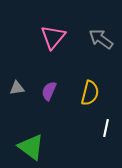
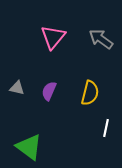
gray triangle: rotated 21 degrees clockwise
green triangle: moved 2 px left
